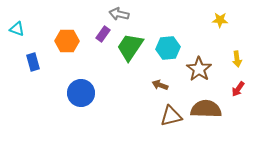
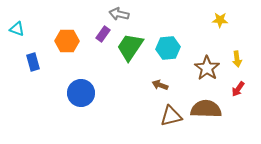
brown star: moved 8 px right, 1 px up
